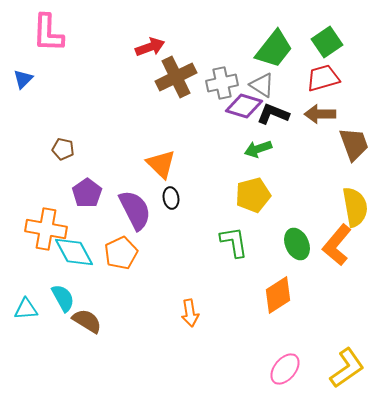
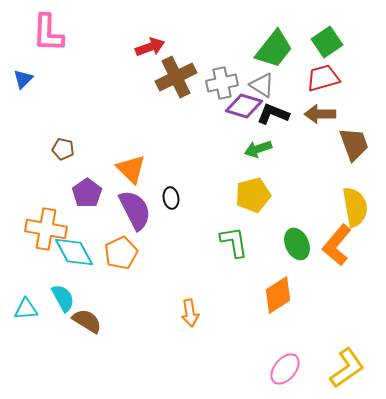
orange triangle: moved 30 px left, 5 px down
